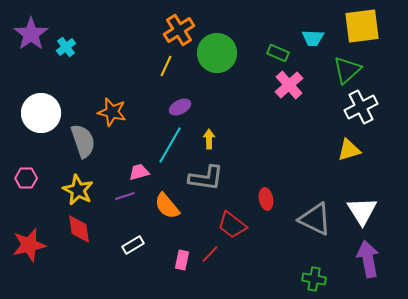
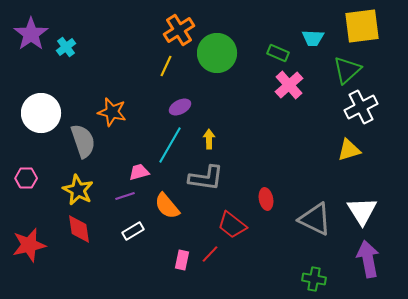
white rectangle: moved 14 px up
